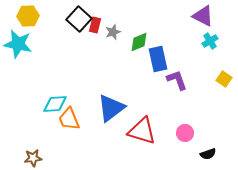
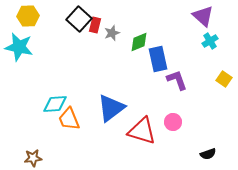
purple triangle: rotated 15 degrees clockwise
gray star: moved 1 px left, 1 px down
cyan star: moved 1 px right, 3 px down
pink circle: moved 12 px left, 11 px up
